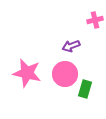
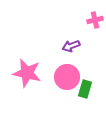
pink circle: moved 2 px right, 3 px down
